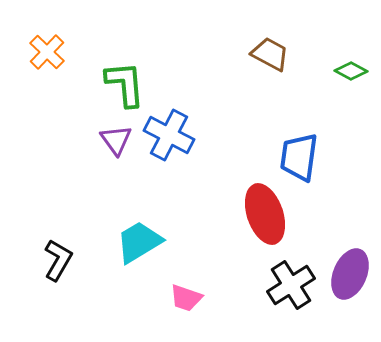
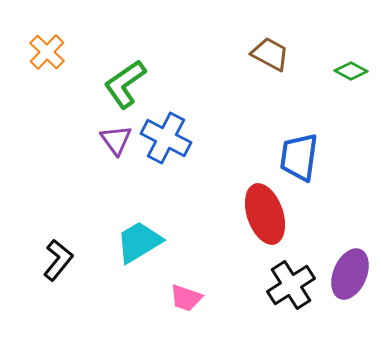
green L-shape: rotated 120 degrees counterclockwise
blue cross: moved 3 px left, 3 px down
black L-shape: rotated 9 degrees clockwise
